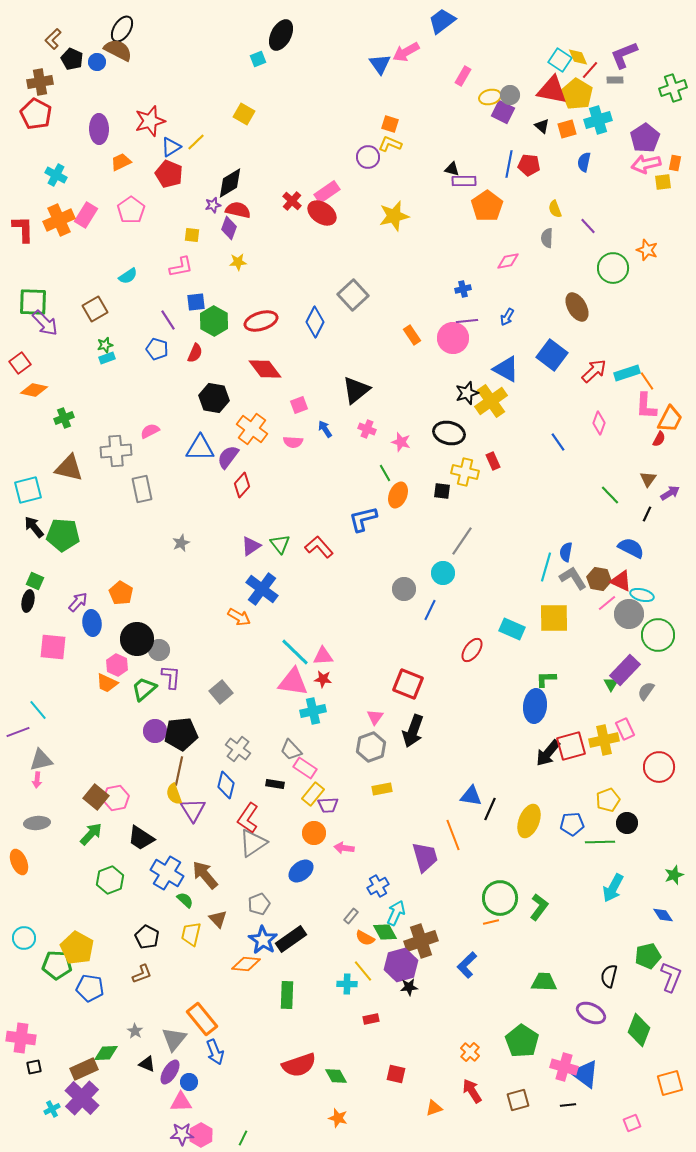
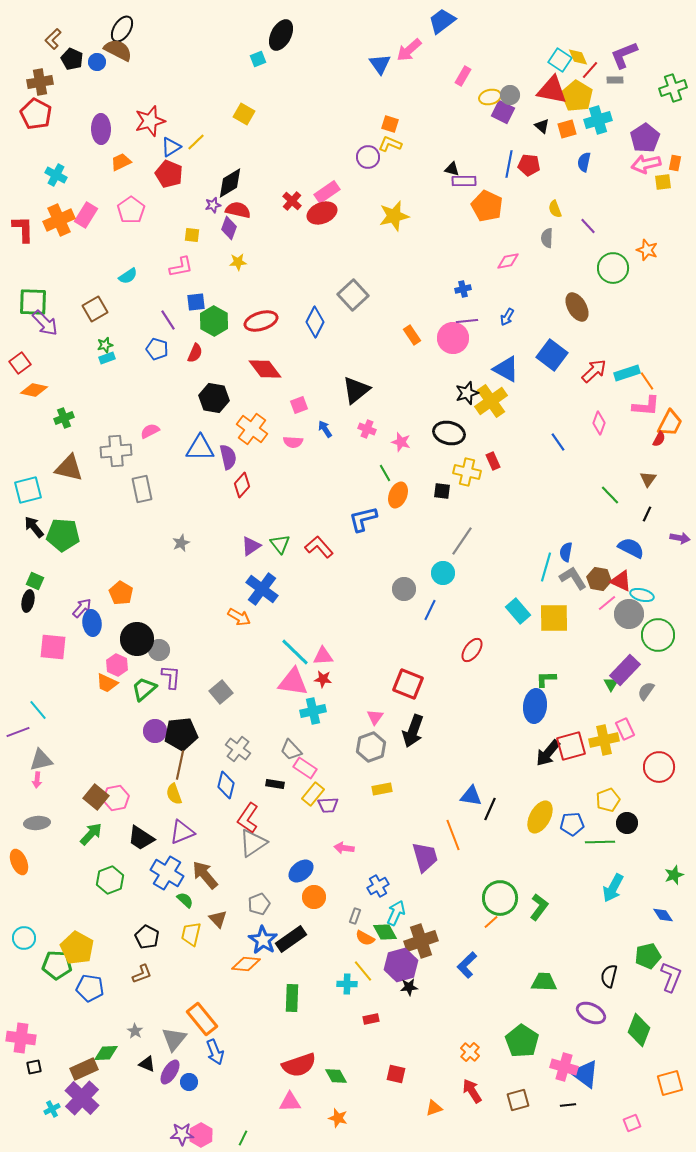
pink arrow at (406, 52): moved 3 px right, 2 px up; rotated 12 degrees counterclockwise
yellow pentagon at (577, 94): moved 2 px down
purple ellipse at (99, 129): moved 2 px right
orange pentagon at (487, 206): rotated 12 degrees counterclockwise
red ellipse at (322, 213): rotated 56 degrees counterclockwise
pink L-shape at (646, 406): rotated 88 degrees counterclockwise
orange trapezoid at (670, 419): moved 4 px down
purple semicircle at (228, 457): rotated 130 degrees clockwise
yellow cross at (465, 472): moved 2 px right
purple arrow at (670, 493): moved 10 px right, 45 px down; rotated 42 degrees clockwise
purple arrow at (78, 602): moved 4 px right, 6 px down
cyan rectangle at (512, 629): moved 6 px right, 18 px up; rotated 25 degrees clockwise
brown line at (179, 771): moved 1 px right, 6 px up
purple triangle at (193, 810): moved 11 px left, 22 px down; rotated 40 degrees clockwise
yellow ellipse at (529, 821): moved 11 px right, 4 px up; rotated 8 degrees clockwise
orange circle at (314, 833): moved 64 px down
gray rectangle at (351, 916): moved 4 px right; rotated 21 degrees counterclockwise
orange line at (491, 922): rotated 28 degrees counterclockwise
green rectangle at (287, 995): moved 5 px right, 3 px down
pink triangle at (181, 1102): moved 109 px right
